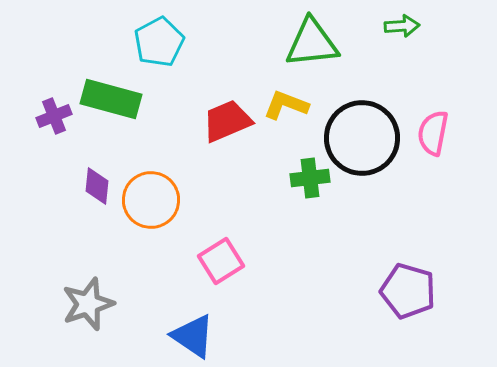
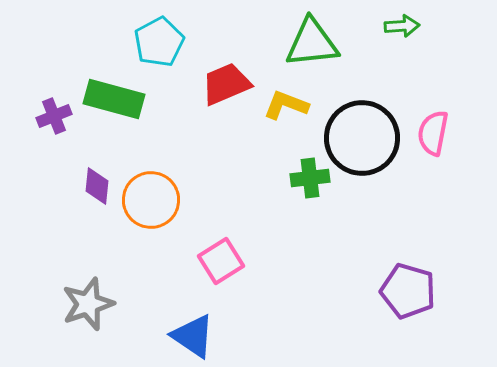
green rectangle: moved 3 px right
red trapezoid: moved 1 px left, 37 px up
